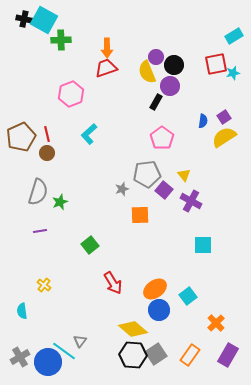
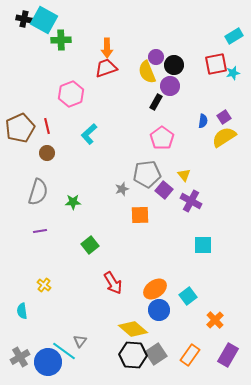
red line at (47, 134): moved 8 px up
brown pentagon at (21, 137): moved 1 px left, 9 px up
green star at (60, 202): moved 13 px right; rotated 21 degrees clockwise
orange cross at (216, 323): moved 1 px left, 3 px up
